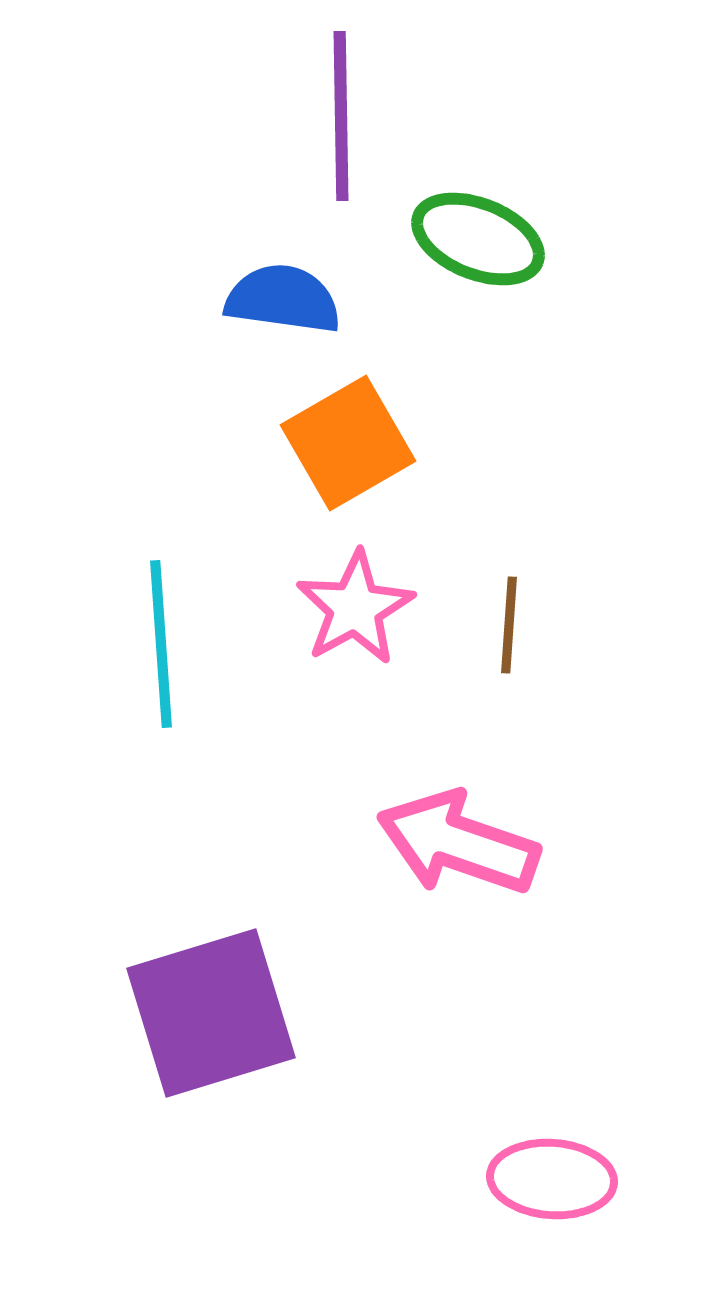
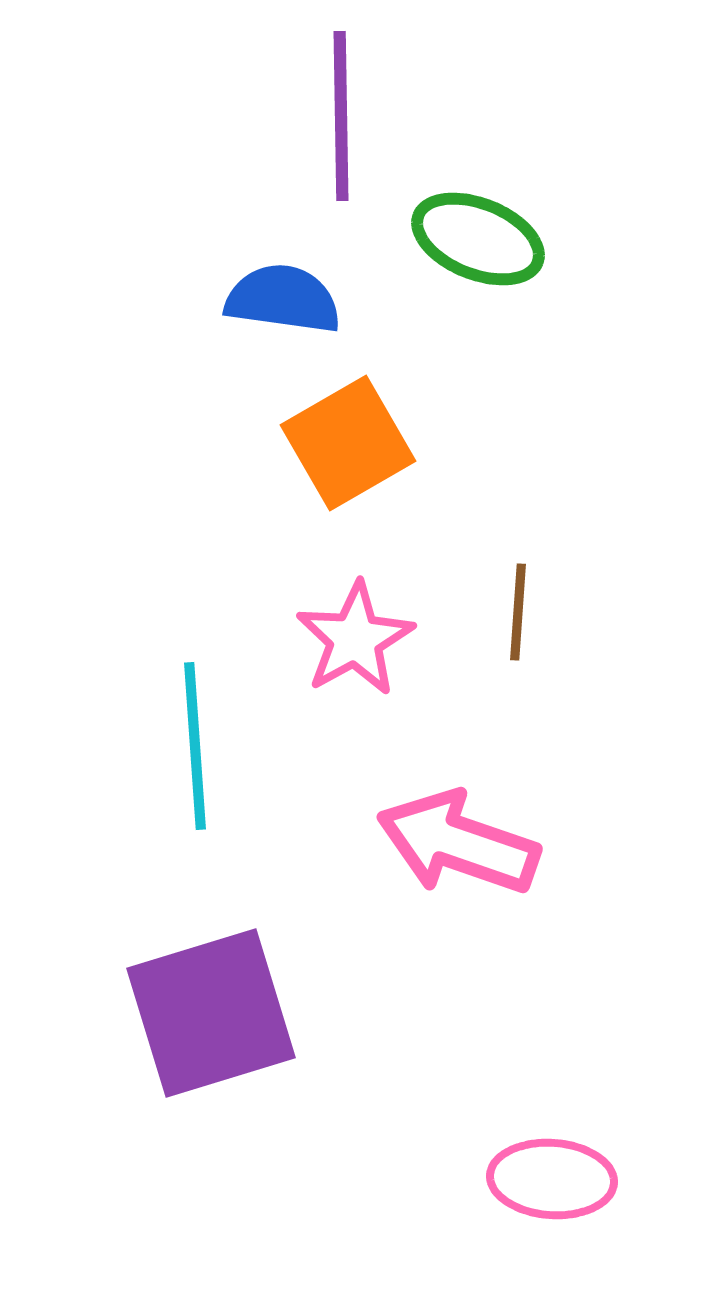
pink star: moved 31 px down
brown line: moved 9 px right, 13 px up
cyan line: moved 34 px right, 102 px down
